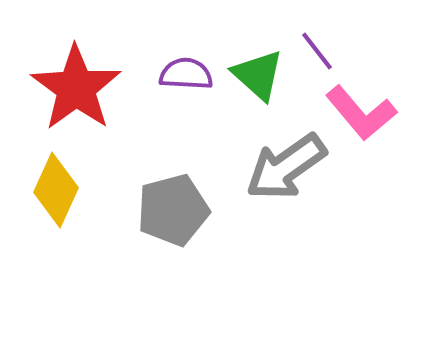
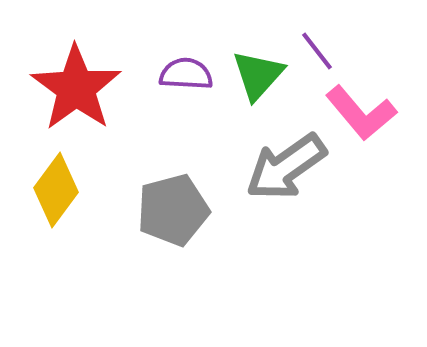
green triangle: rotated 30 degrees clockwise
yellow diamond: rotated 12 degrees clockwise
